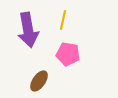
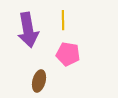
yellow line: rotated 12 degrees counterclockwise
brown ellipse: rotated 20 degrees counterclockwise
